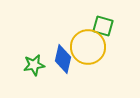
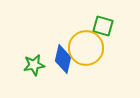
yellow circle: moved 2 px left, 1 px down
